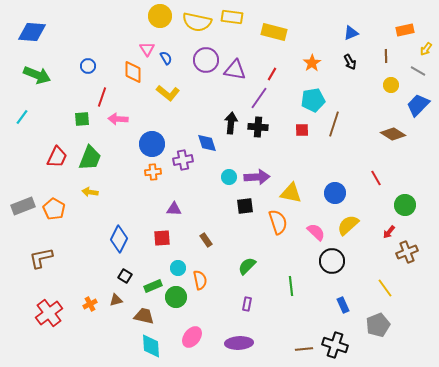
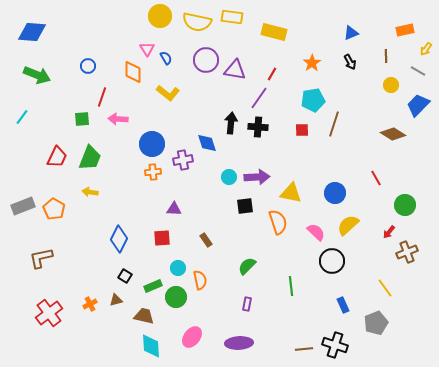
gray pentagon at (378, 325): moved 2 px left, 2 px up
